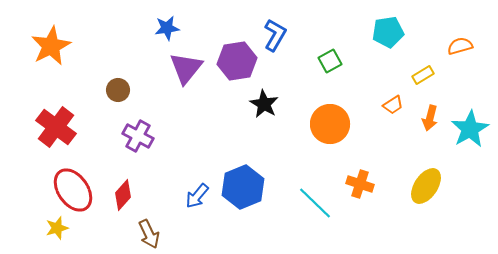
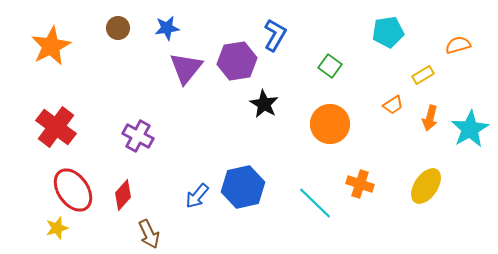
orange semicircle: moved 2 px left, 1 px up
green square: moved 5 px down; rotated 25 degrees counterclockwise
brown circle: moved 62 px up
blue hexagon: rotated 9 degrees clockwise
